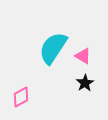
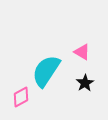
cyan semicircle: moved 7 px left, 23 px down
pink triangle: moved 1 px left, 4 px up
